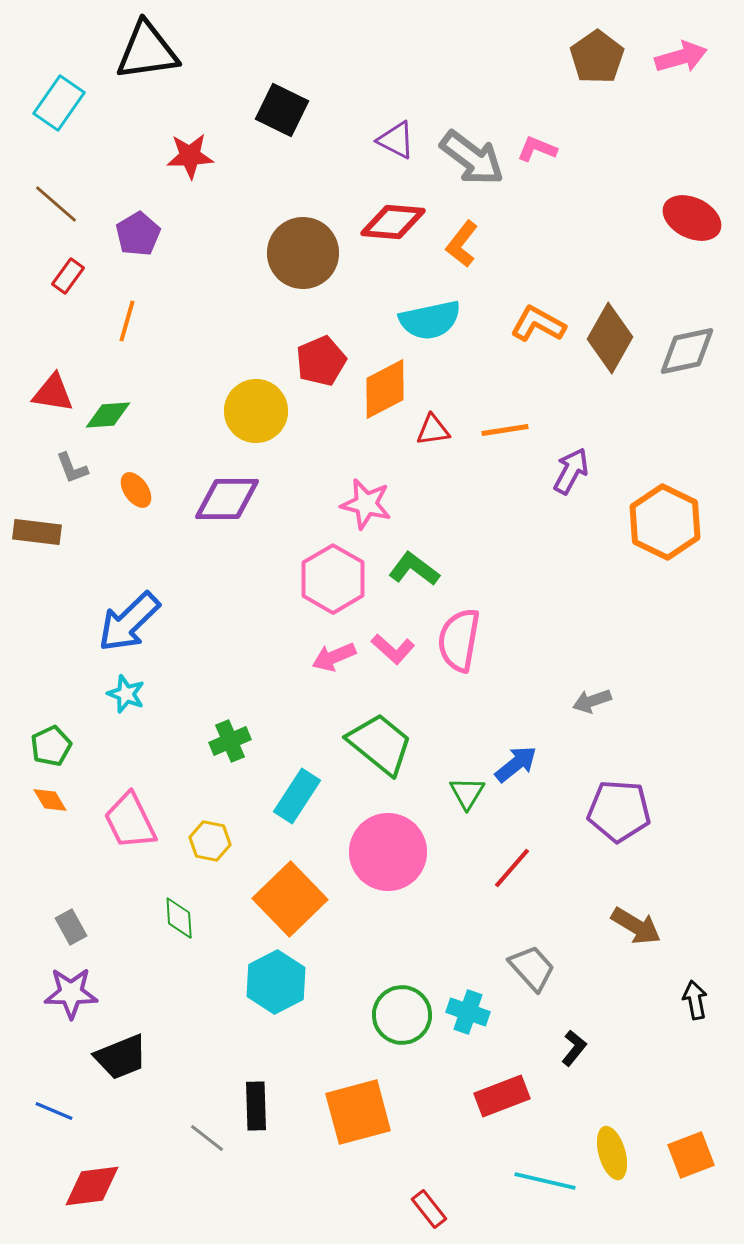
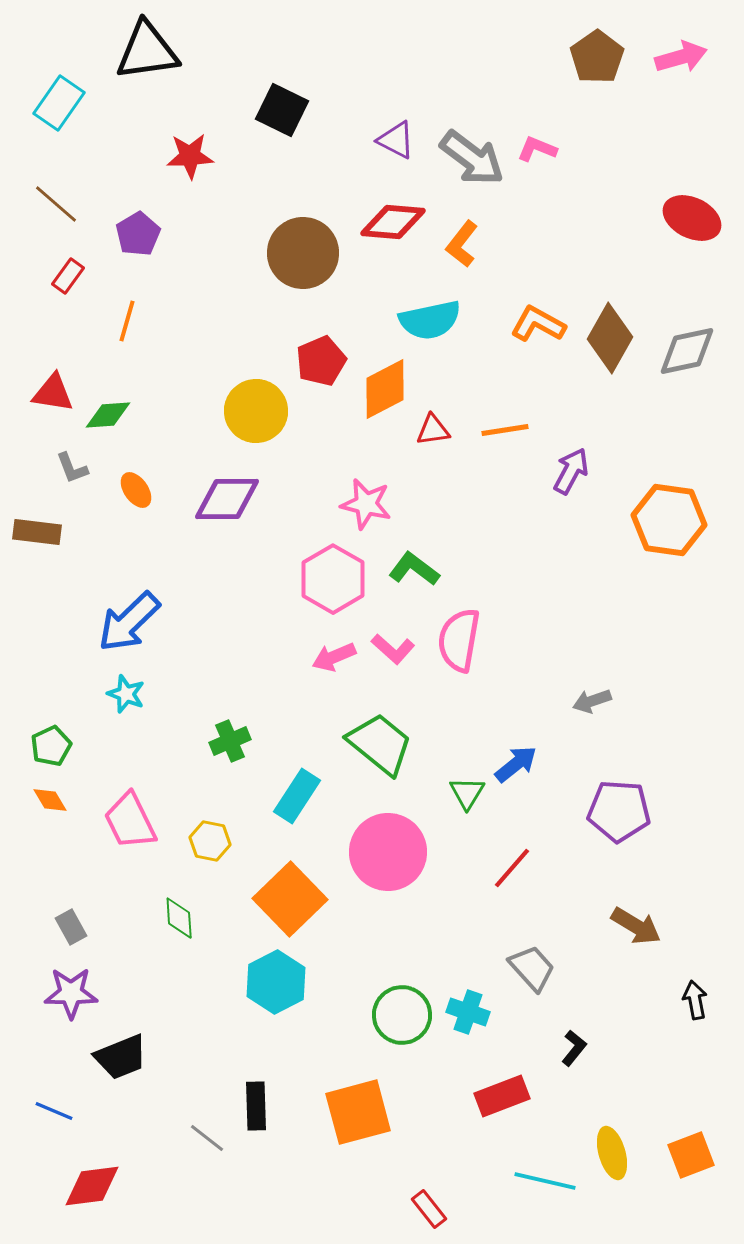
orange hexagon at (665, 522): moved 4 px right, 2 px up; rotated 18 degrees counterclockwise
